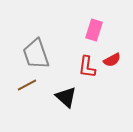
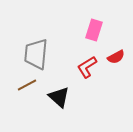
gray trapezoid: rotated 24 degrees clockwise
red semicircle: moved 4 px right, 3 px up
red L-shape: rotated 50 degrees clockwise
black triangle: moved 7 px left
